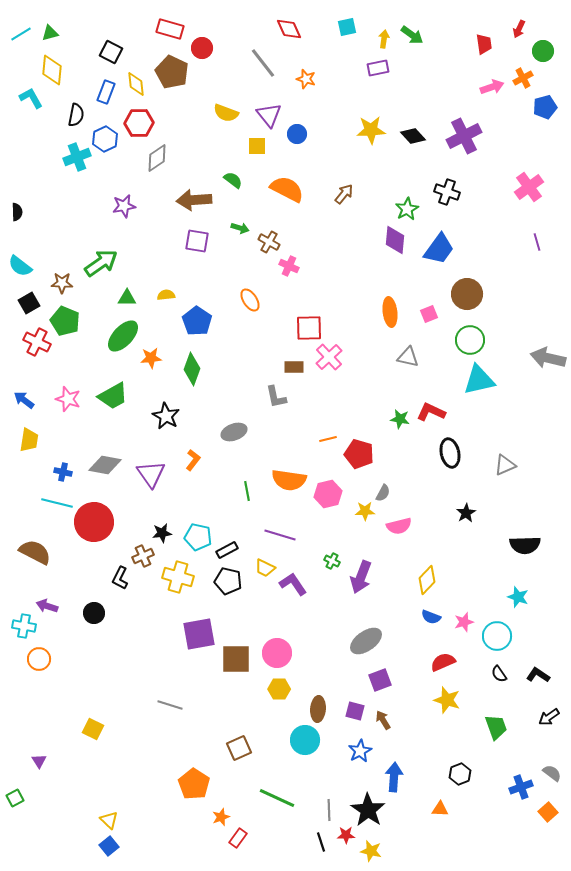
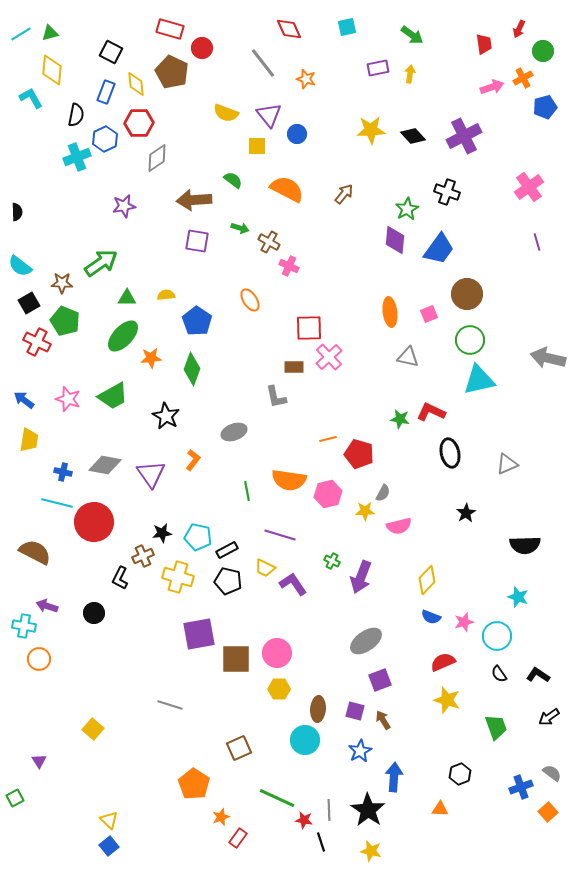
yellow arrow at (384, 39): moved 26 px right, 35 px down
gray triangle at (505, 465): moved 2 px right, 1 px up
yellow square at (93, 729): rotated 15 degrees clockwise
red star at (346, 835): moved 42 px left, 15 px up; rotated 12 degrees clockwise
